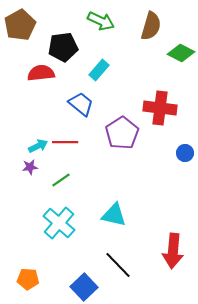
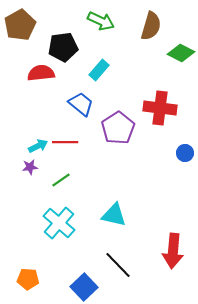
purple pentagon: moved 4 px left, 5 px up
